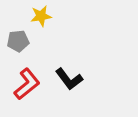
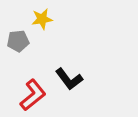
yellow star: moved 1 px right, 3 px down
red L-shape: moved 6 px right, 11 px down
